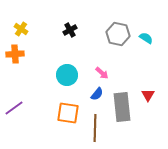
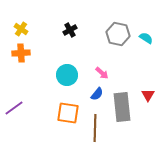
orange cross: moved 6 px right, 1 px up
